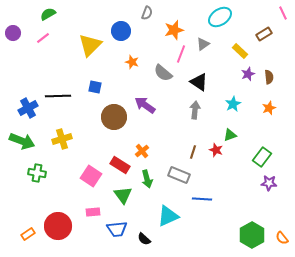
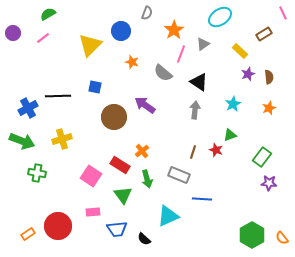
orange star at (174, 30): rotated 18 degrees counterclockwise
